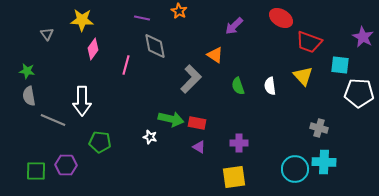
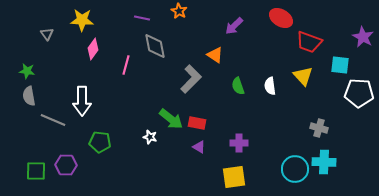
green arrow: rotated 25 degrees clockwise
